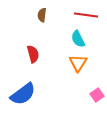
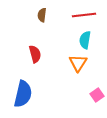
red line: moved 2 px left; rotated 15 degrees counterclockwise
cyan semicircle: moved 7 px right, 1 px down; rotated 36 degrees clockwise
red semicircle: moved 2 px right
blue semicircle: rotated 40 degrees counterclockwise
